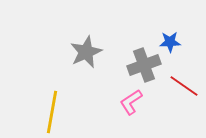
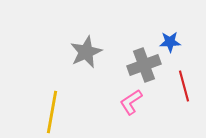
red line: rotated 40 degrees clockwise
